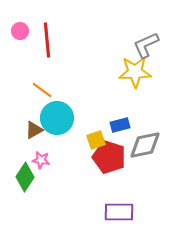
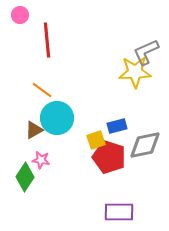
pink circle: moved 16 px up
gray L-shape: moved 7 px down
blue rectangle: moved 3 px left, 1 px down
